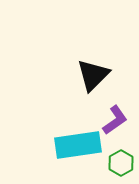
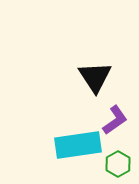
black triangle: moved 2 px right, 2 px down; rotated 18 degrees counterclockwise
green hexagon: moved 3 px left, 1 px down
